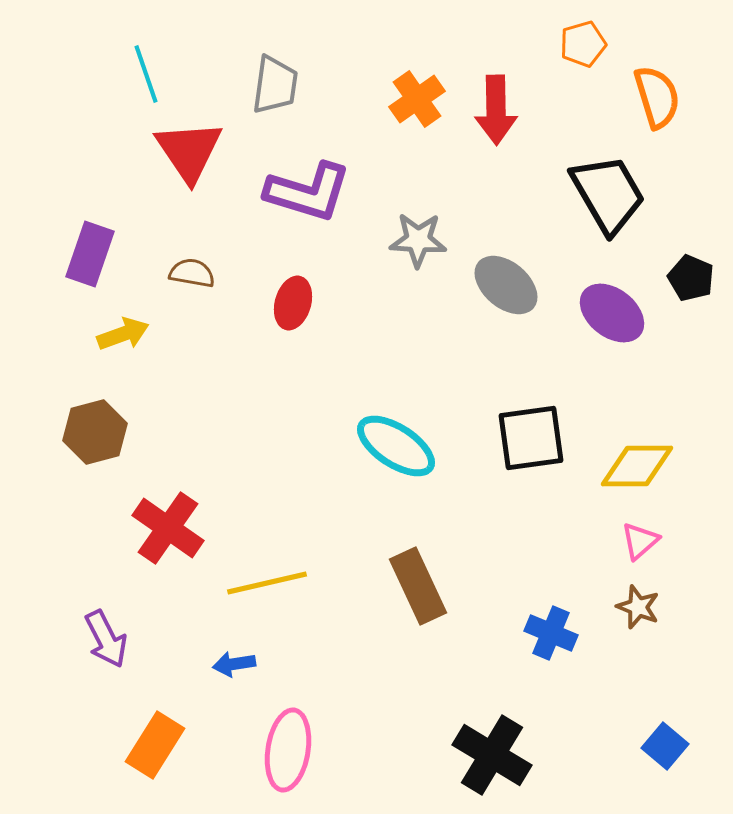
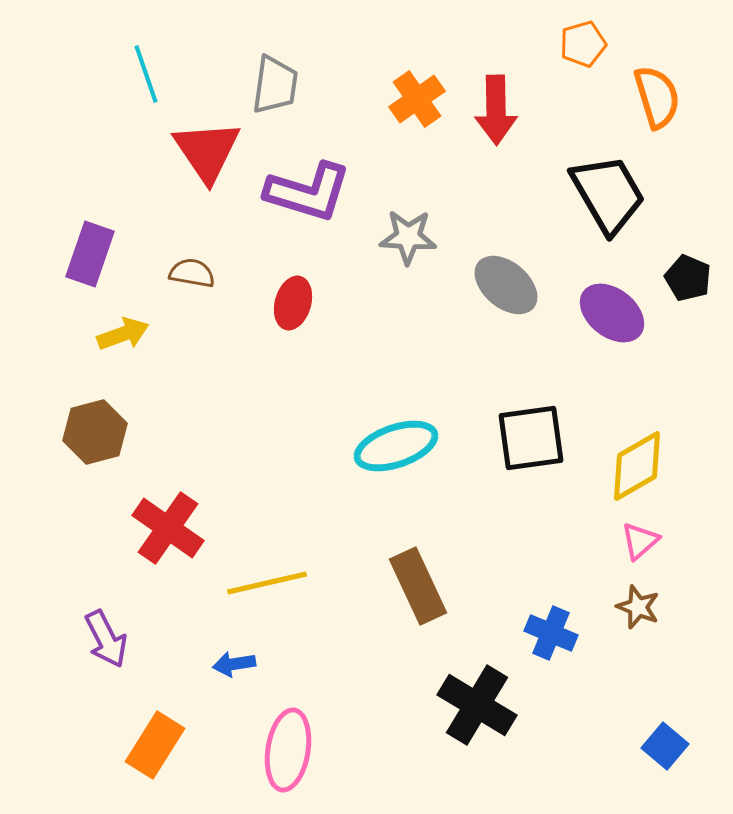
red triangle: moved 18 px right
gray star: moved 10 px left, 3 px up
black pentagon: moved 3 px left
cyan ellipse: rotated 52 degrees counterclockwise
yellow diamond: rotated 30 degrees counterclockwise
black cross: moved 15 px left, 50 px up
